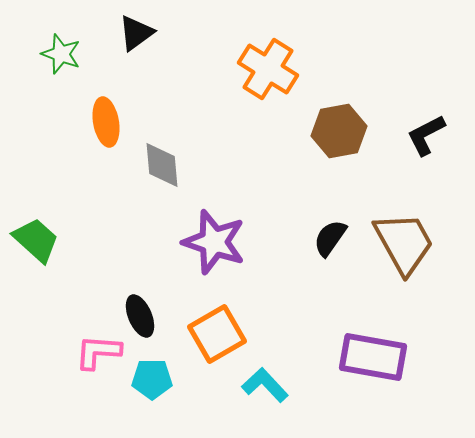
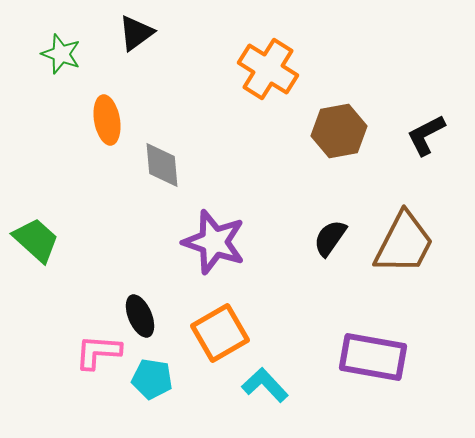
orange ellipse: moved 1 px right, 2 px up
brown trapezoid: rotated 56 degrees clockwise
orange square: moved 3 px right, 1 px up
cyan pentagon: rotated 9 degrees clockwise
